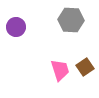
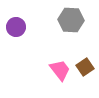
pink trapezoid: rotated 20 degrees counterclockwise
